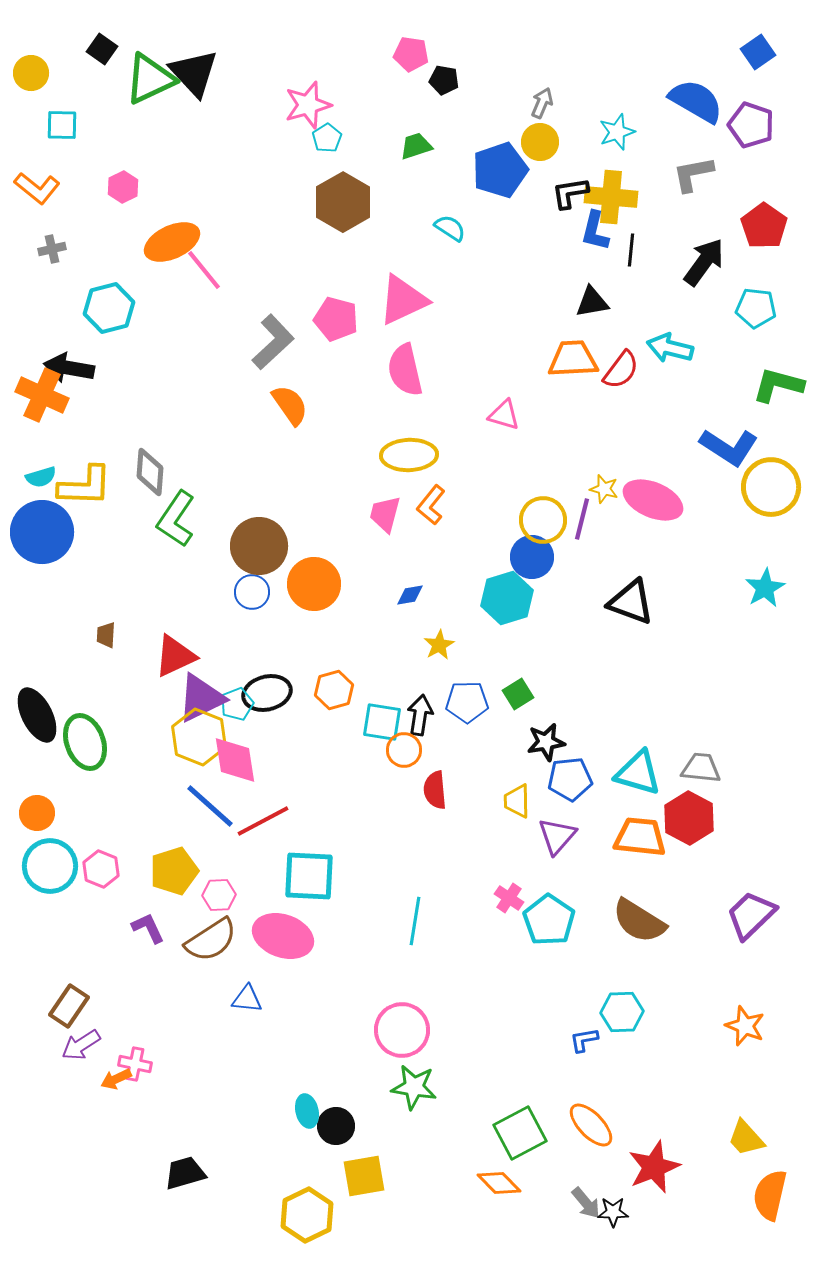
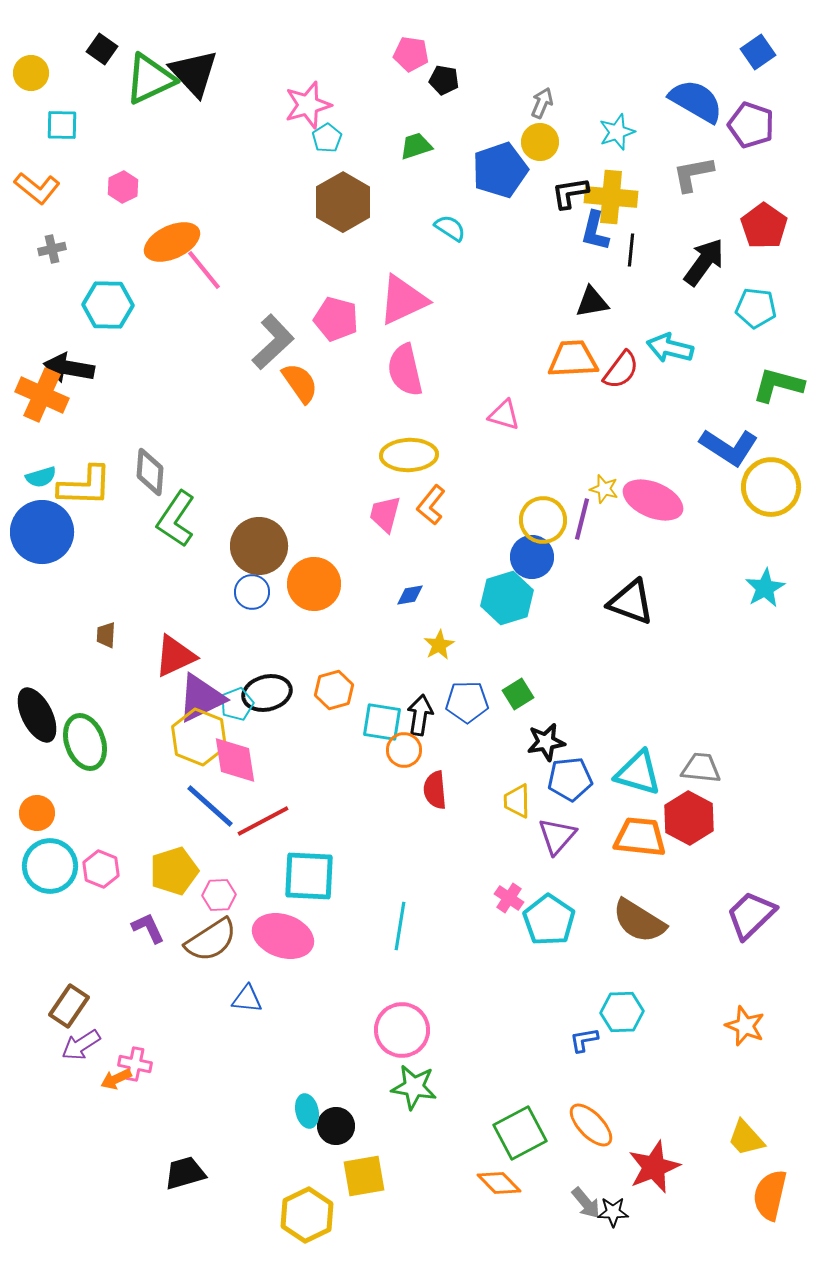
cyan hexagon at (109, 308): moved 1 px left, 3 px up; rotated 15 degrees clockwise
orange semicircle at (290, 405): moved 10 px right, 22 px up
cyan line at (415, 921): moved 15 px left, 5 px down
